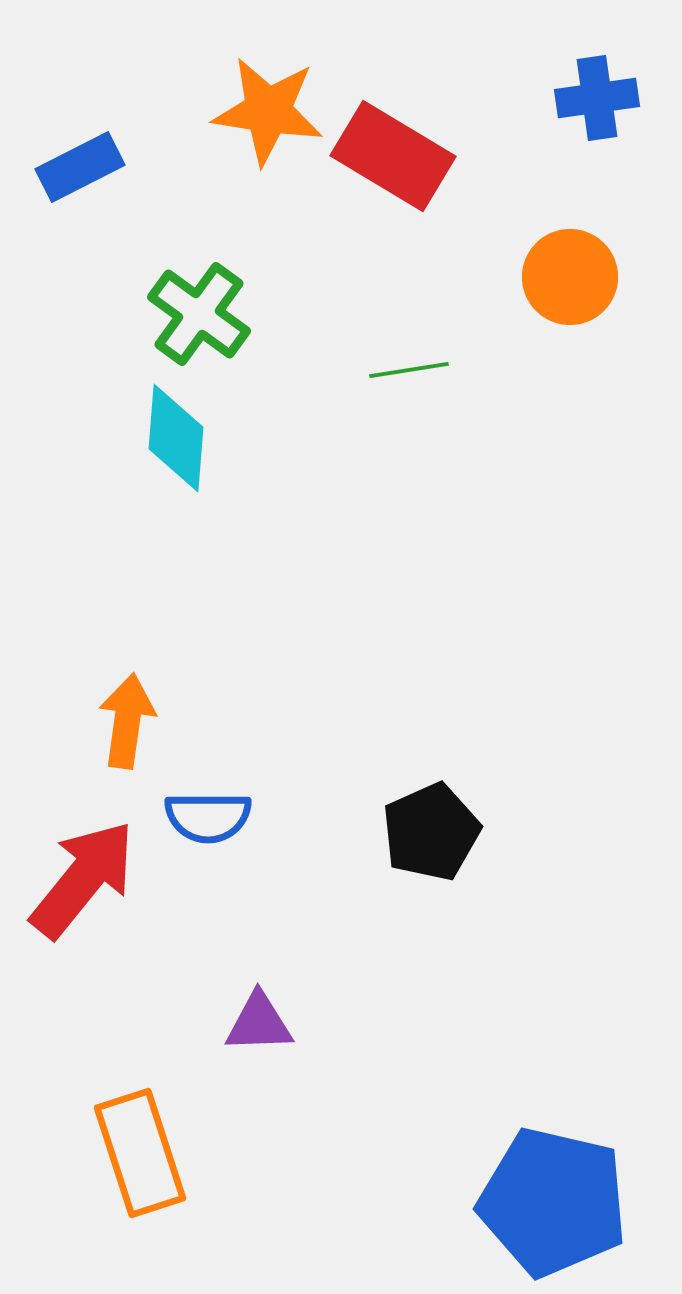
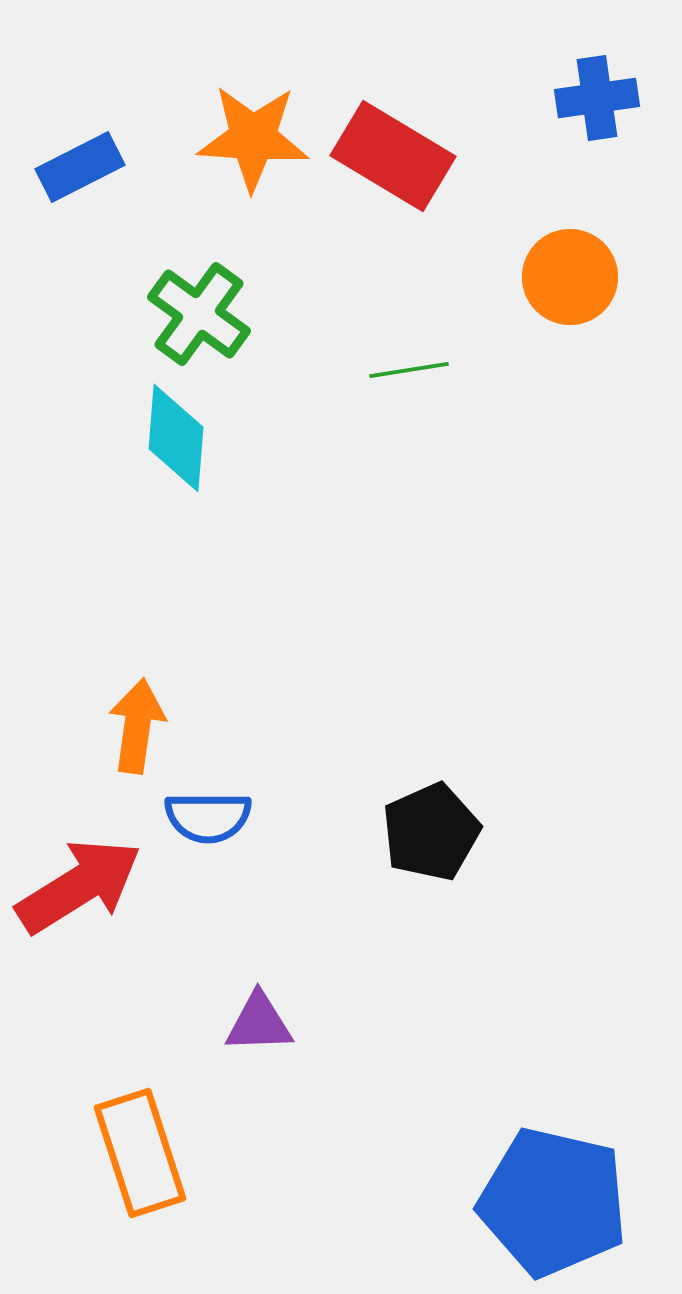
orange star: moved 15 px left, 27 px down; rotated 5 degrees counterclockwise
orange arrow: moved 10 px right, 5 px down
red arrow: moved 4 px left, 7 px down; rotated 19 degrees clockwise
